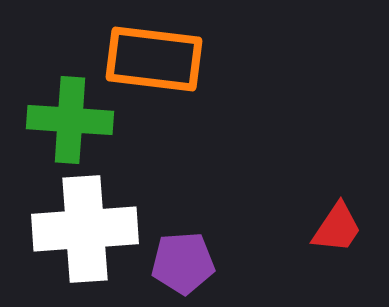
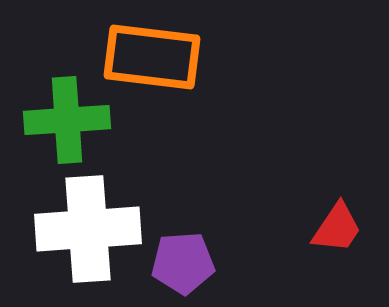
orange rectangle: moved 2 px left, 2 px up
green cross: moved 3 px left; rotated 8 degrees counterclockwise
white cross: moved 3 px right
